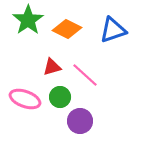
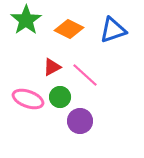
green star: moved 2 px left
orange diamond: moved 2 px right
red triangle: rotated 12 degrees counterclockwise
pink ellipse: moved 3 px right
